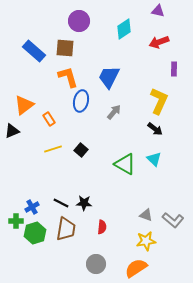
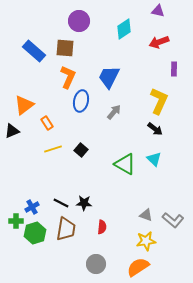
orange L-shape: rotated 40 degrees clockwise
orange rectangle: moved 2 px left, 4 px down
orange semicircle: moved 2 px right, 1 px up
